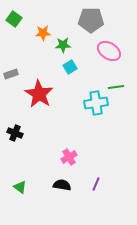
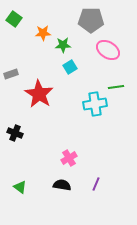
pink ellipse: moved 1 px left, 1 px up
cyan cross: moved 1 px left, 1 px down
pink cross: moved 1 px down
